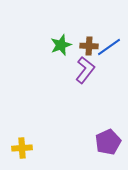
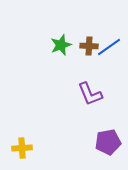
purple L-shape: moved 5 px right, 24 px down; rotated 120 degrees clockwise
purple pentagon: rotated 15 degrees clockwise
